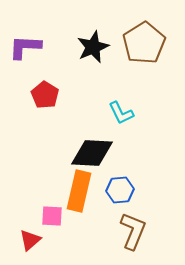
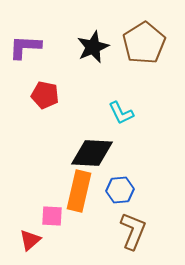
red pentagon: rotated 20 degrees counterclockwise
